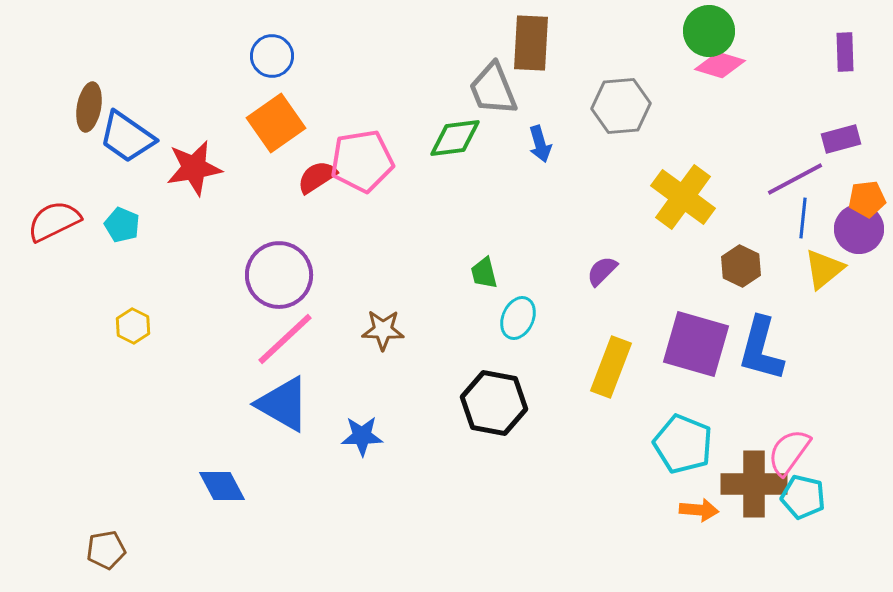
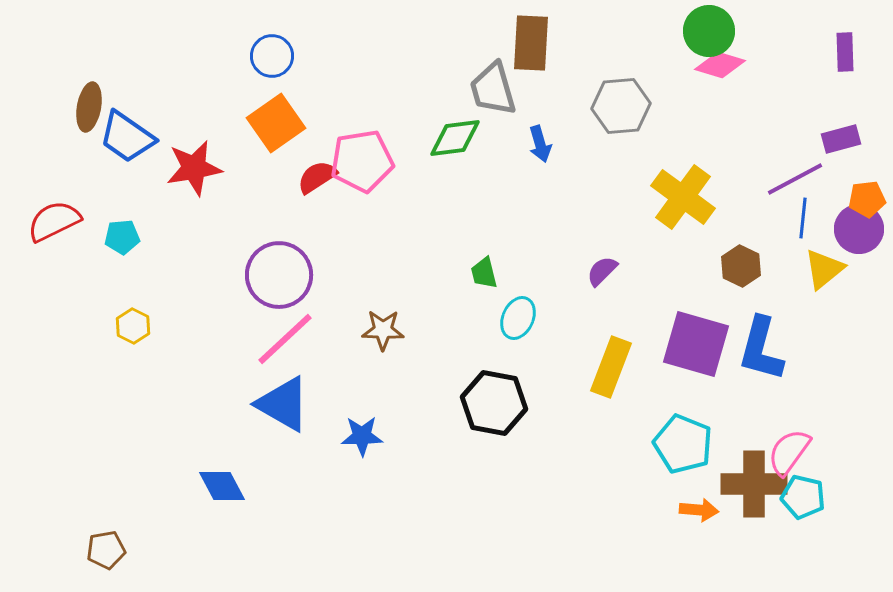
gray trapezoid at (493, 89): rotated 6 degrees clockwise
cyan pentagon at (122, 225): moved 12 px down; rotated 28 degrees counterclockwise
